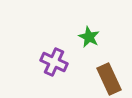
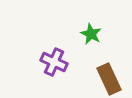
green star: moved 2 px right, 3 px up
